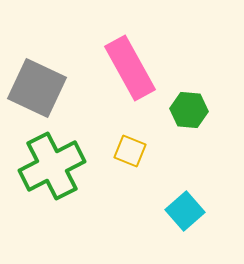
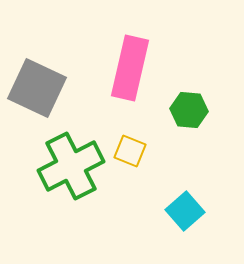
pink rectangle: rotated 42 degrees clockwise
green cross: moved 19 px right
